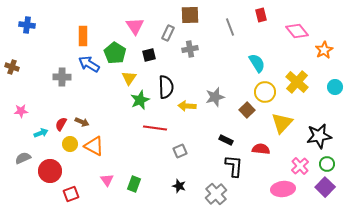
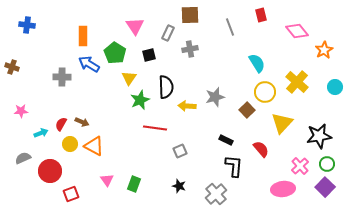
red semicircle at (261, 149): rotated 42 degrees clockwise
